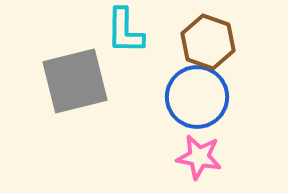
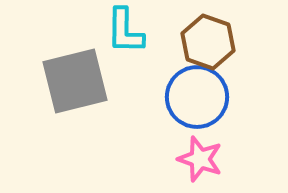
pink star: moved 1 px right, 2 px down; rotated 9 degrees clockwise
